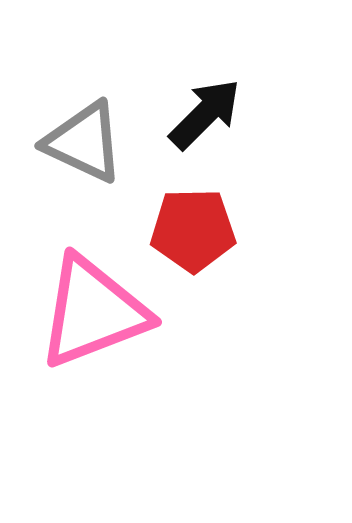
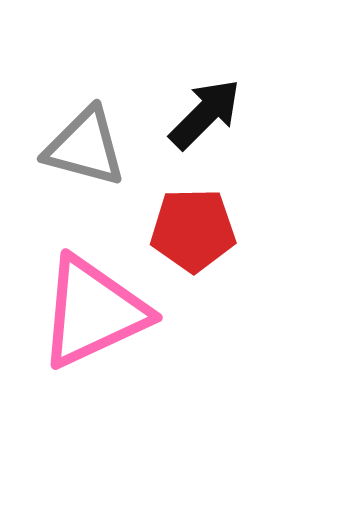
gray triangle: moved 1 px right, 5 px down; rotated 10 degrees counterclockwise
pink triangle: rotated 4 degrees counterclockwise
